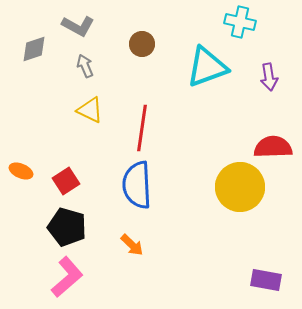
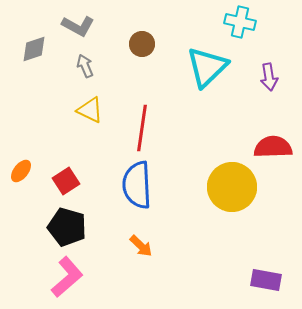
cyan triangle: rotated 24 degrees counterclockwise
orange ellipse: rotated 75 degrees counterclockwise
yellow circle: moved 8 px left
orange arrow: moved 9 px right, 1 px down
